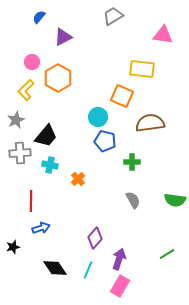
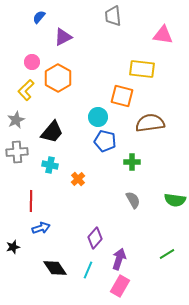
gray trapezoid: rotated 65 degrees counterclockwise
orange square: rotated 10 degrees counterclockwise
black trapezoid: moved 6 px right, 4 px up
gray cross: moved 3 px left, 1 px up
